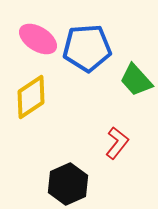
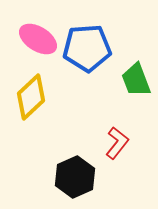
green trapezoid: rotated 21 degrees clockwise
yellow diamond: rotated 9 degrees counterclockwise
black hexagon: moved 7 px right, 7 px up
